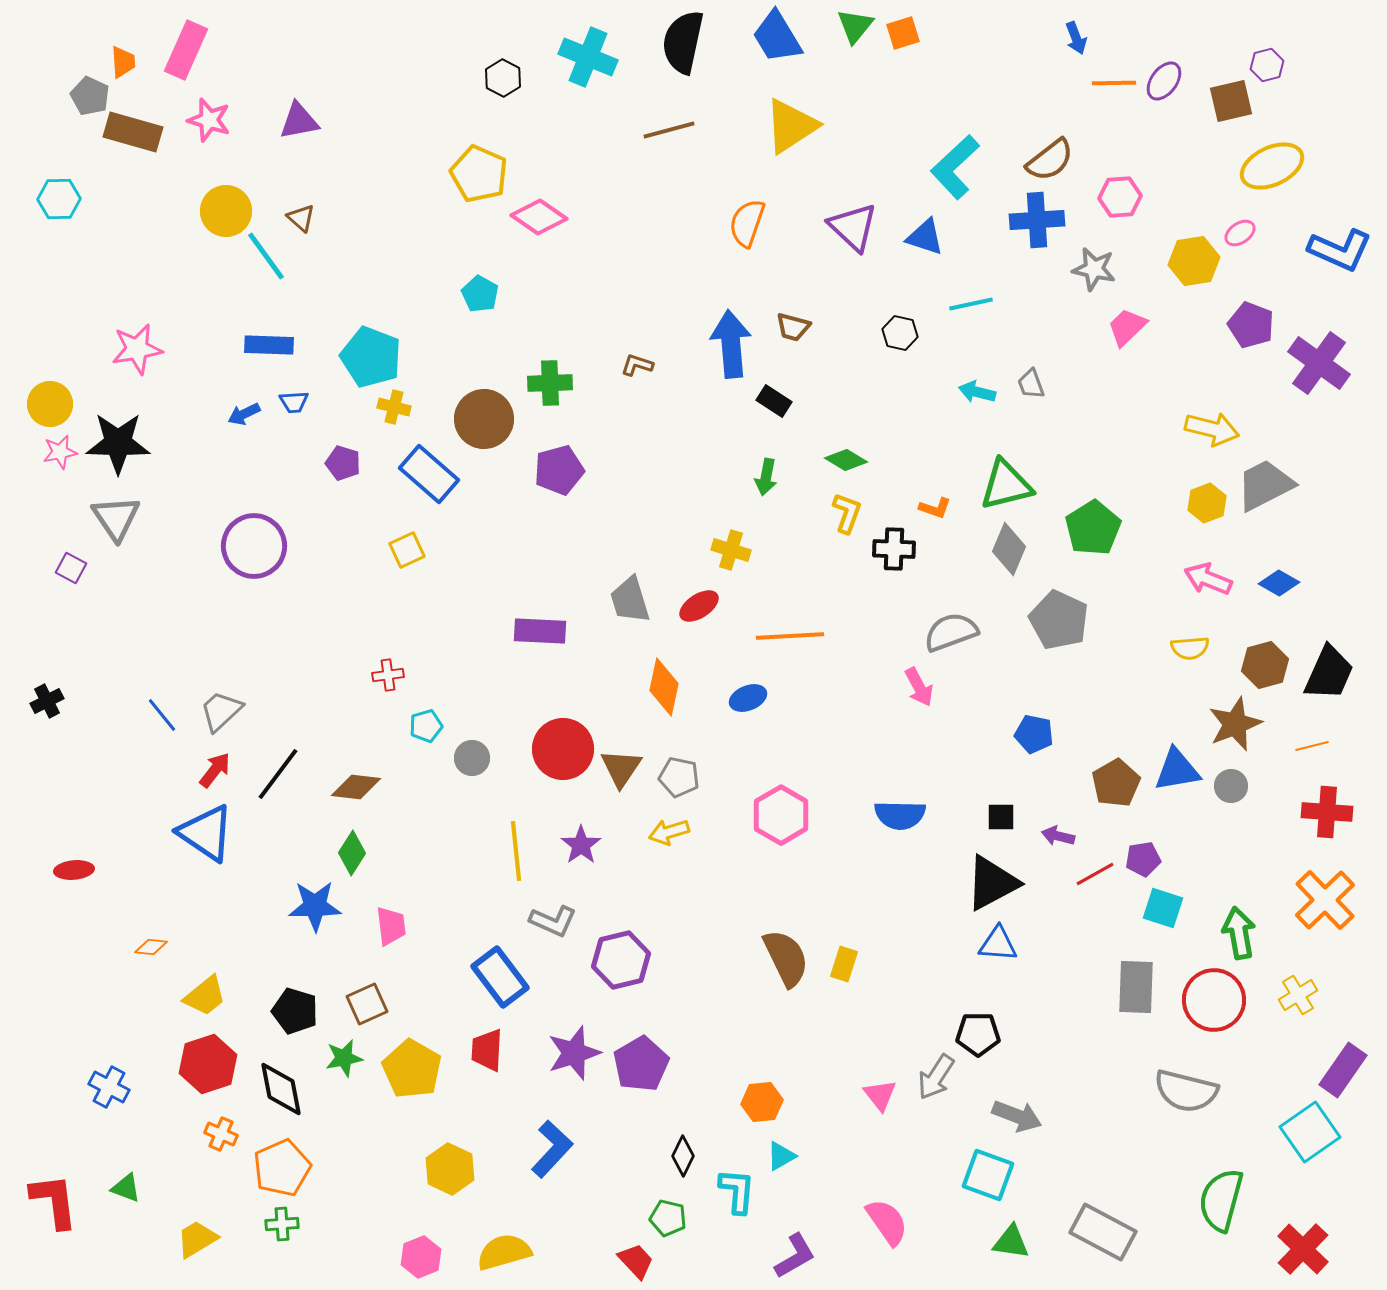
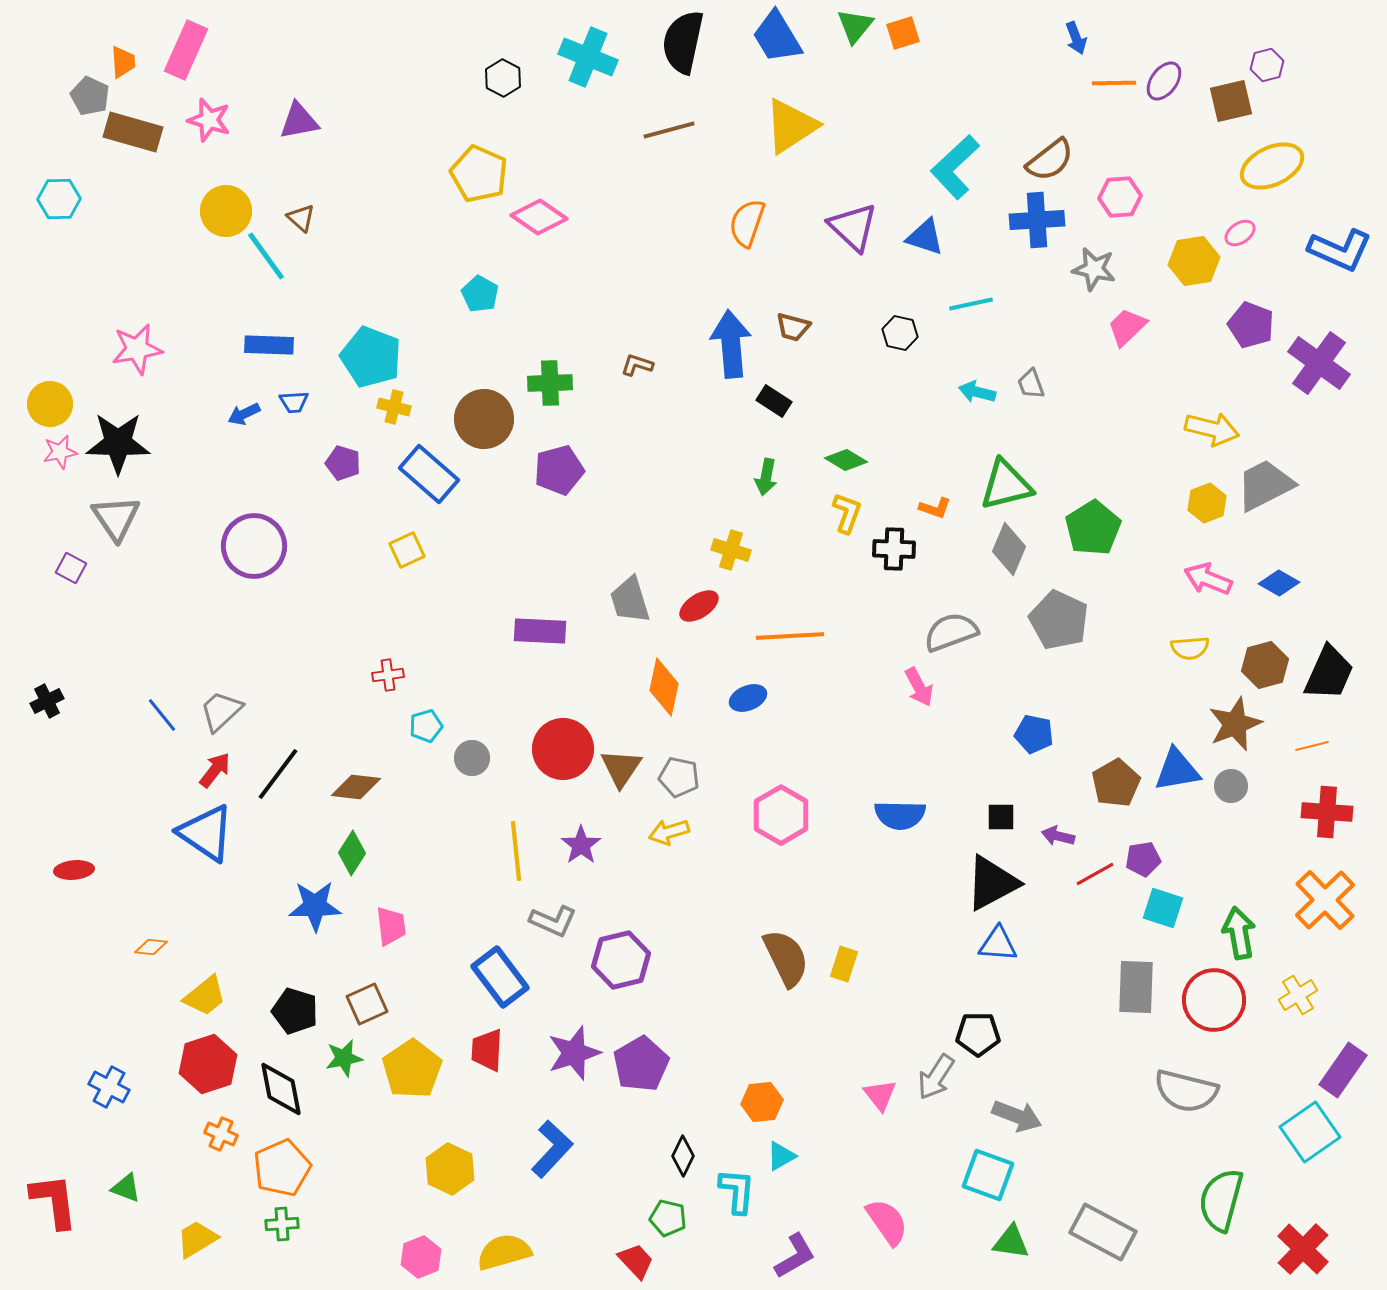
yellow pentagon at (412, 1069): rotated 8 degrees clockwise
